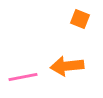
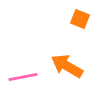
orange arrow: rotated 36 degrees clockwise
